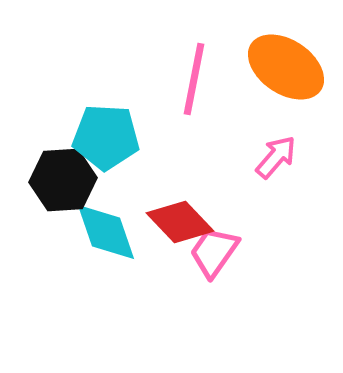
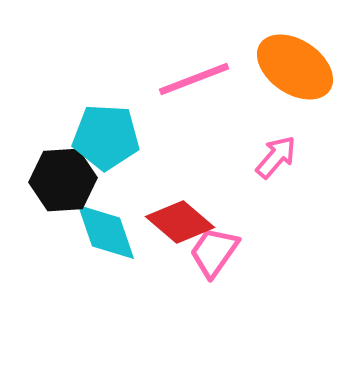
orange ellipse: moved 9 px right
pink line: rotated 58 degrees clockwise
red diamond: rotated 6 degrees counterclockwise
